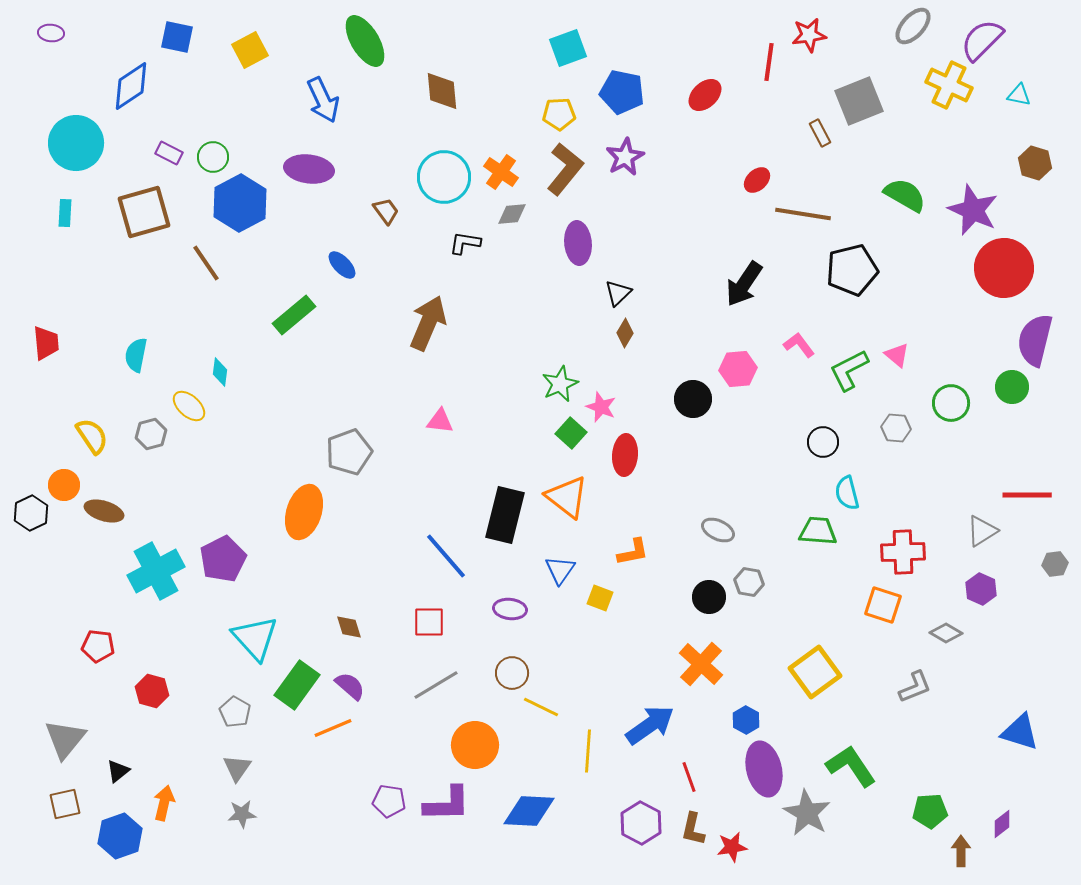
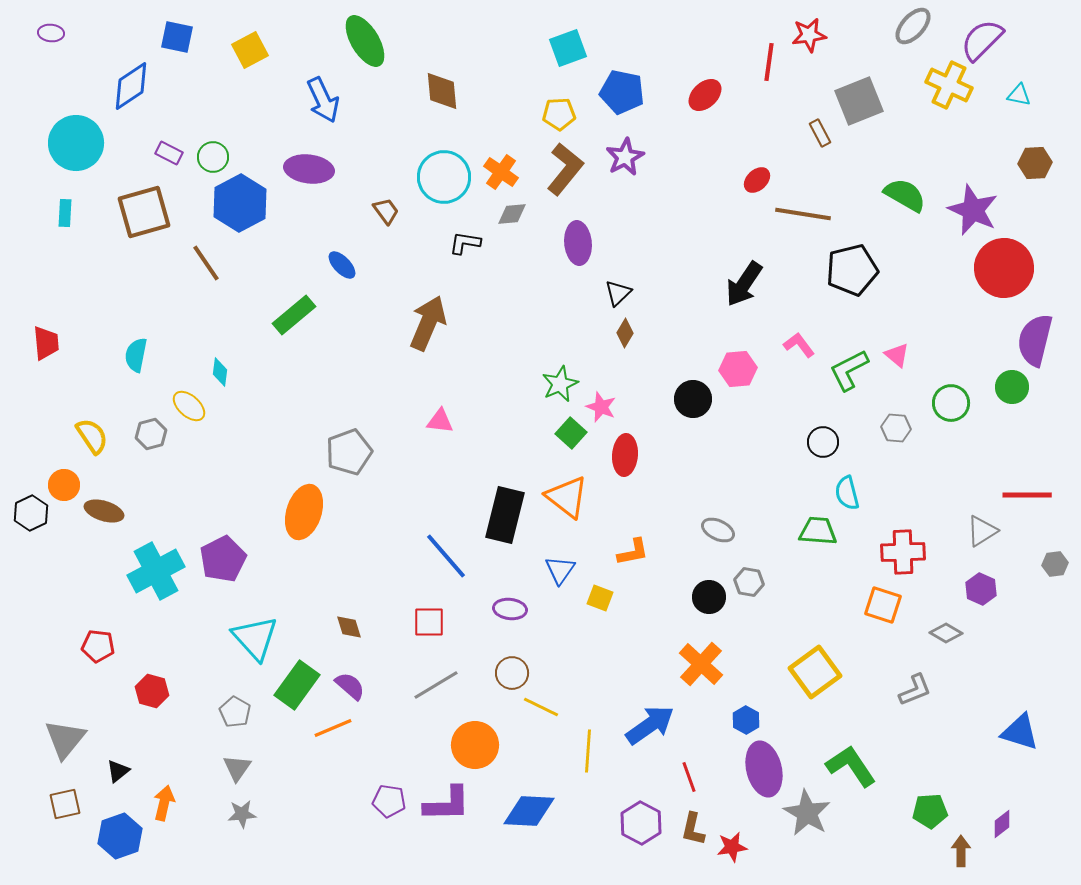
brown hexagon at (1035, 163): rotated 20 degrees counterclockwise
gray L-shape at (915, 687): moved 3 px down
